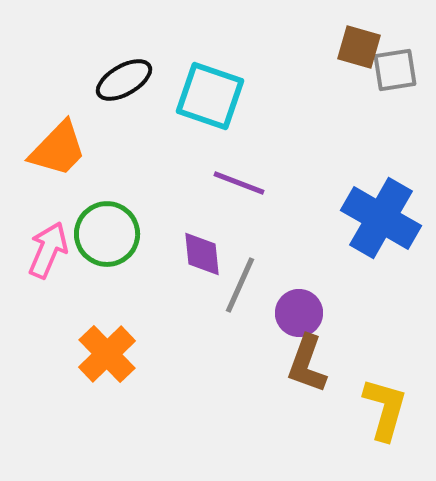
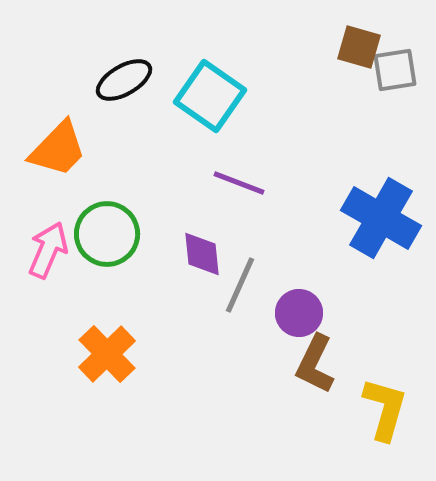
cyan square: rotated 16 degrees clockwise
brown L-shape: moved 8 px right; rotated 6 degrees clockwise
